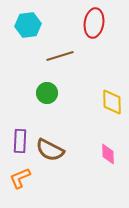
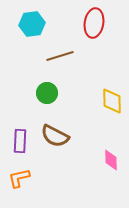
cyan hexagon: moved 4 px right, 1 px up
yellow diamond: moved 1 px up
brown semicircle: moved 5 px right, 14 px up
pink diamond: moved 3 px right, 6 px down
orange L-shape: moved 1 px left; rotated 10 degrees clockwise
